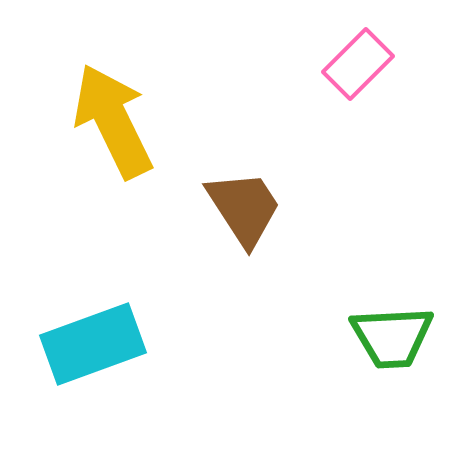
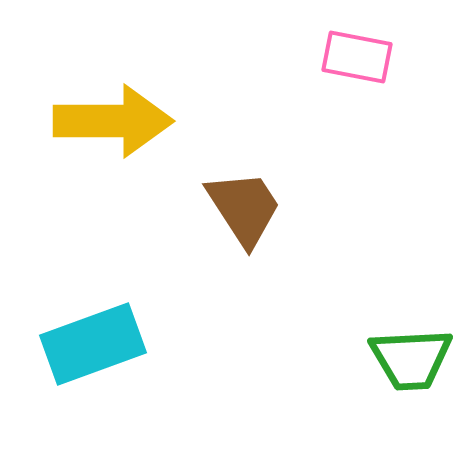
pink rectangle: moved 1 px left, 7 px up; rotated 56 degrees clockwise
yellow arrow: rotated 116 degrees clockwise
green trapezoid: moved 19 px right, 22 px down
